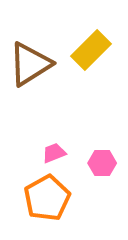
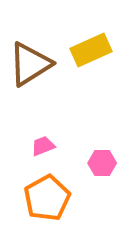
yellow rectangle: rotated 21 degrees clockwise
pink trapezoid: moved 11 px left, 7 px up
